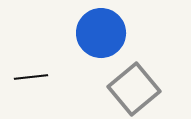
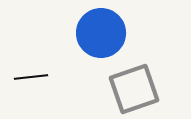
gray square: rotated 21 degrees clockwise
